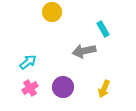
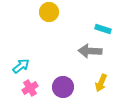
yellow circle: moved 3 px left
cyan rectangle: rotated 42 degrees counterclockwise
gray arrow: moved 6 px right; rotated 15 degrees clockwise
cyan arrow: moved 7 px left, 4 px down
yellow arrow: moved 3 px left, 6 px up
